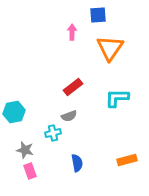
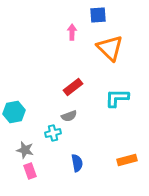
orange triangle: rotated 20 degrees counterclockwise
